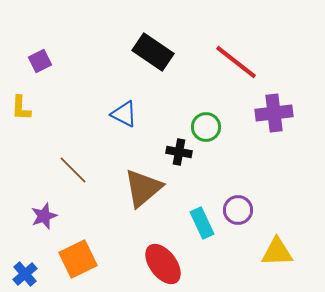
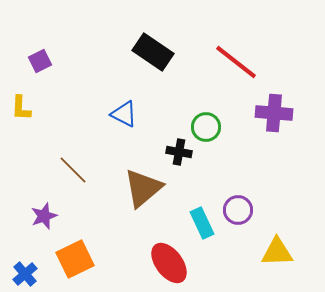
purple cross: rotated 12 degrees clockwise
orange square: moved 3 px left
red ellipse: moved 6 px right, 1 px up
